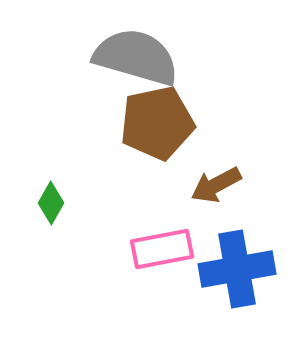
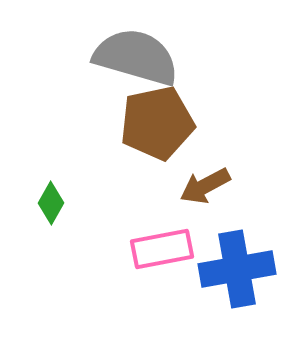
brown arrow: moved 11 px left, 1 px down
